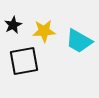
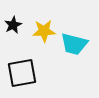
cyan trapezoid: moved 5 px left, 3 px down; rotated 16 degrees counterclockwise
black square: moved 2 px left, 12 px down
